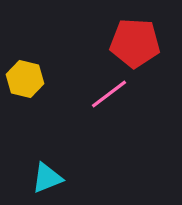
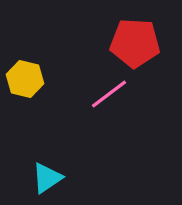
cyan triangle: rotated 12 degrees counterclockwise
